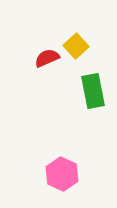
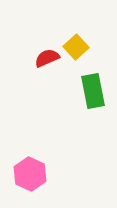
yellow square: moved 1 px down
pink hexagon: moved 32 px left
